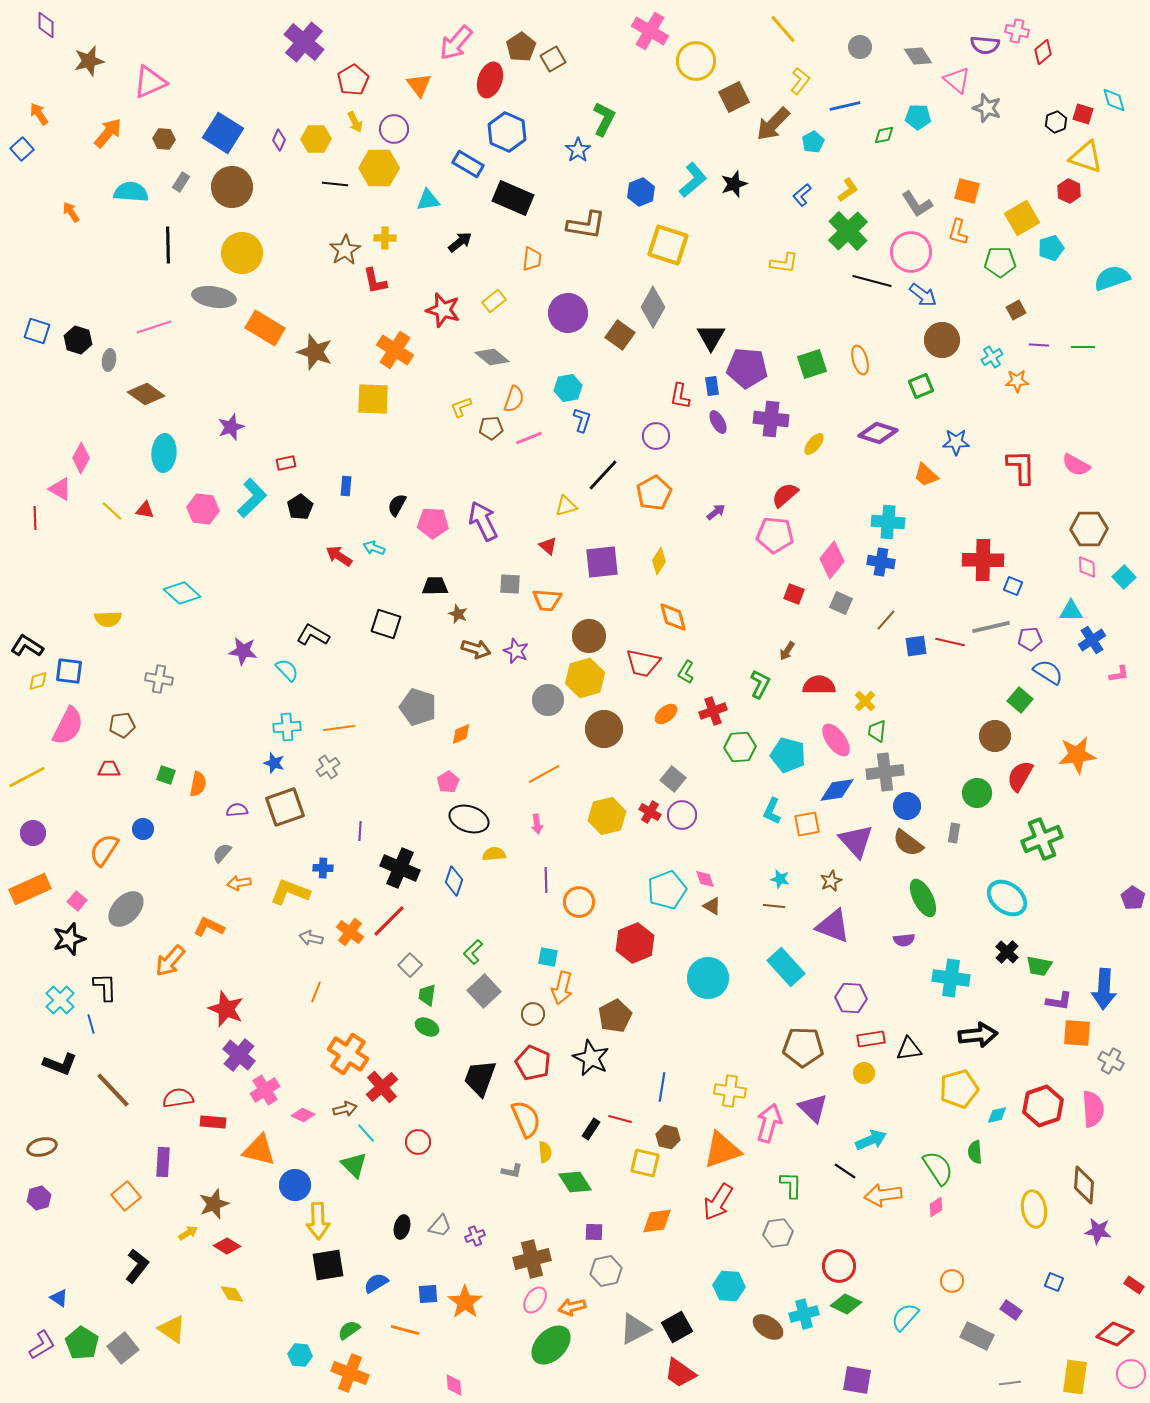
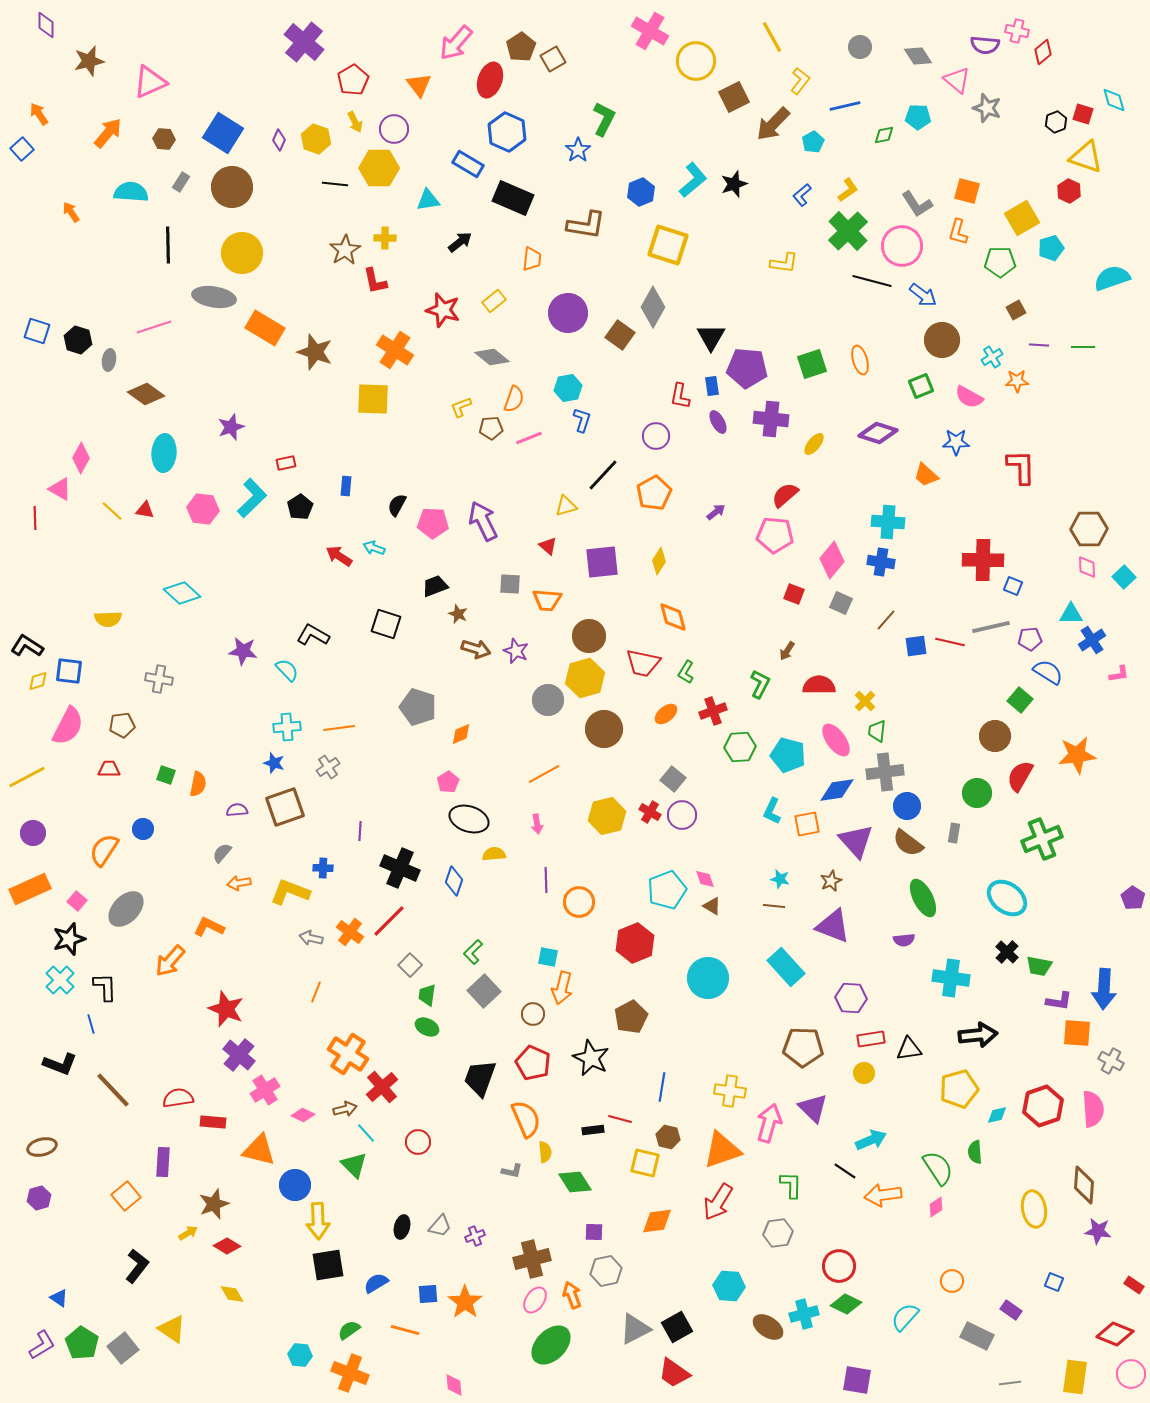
yellow line at (783, 29): moved 11 px left, 8 px down; rotated 12 degrees clockwise
yellow hexagon at (316, 139): rotated 20 degrees clockwise
pink circle at (911, 252): moved 9 px left, 6 px up
pink semicircle at (1076, 465): moved 107 px left, 68 px up
black trapezoid at (435, 586): rotated 20 degrees counterclockwise
cyan triangle at (1071, 611): moved 3 px down
cyan cross at (60, 1000): moved 20 px up
brown pentagon at (615, 1016): moved 16 px right, 1 px down
black rectangle at (591, 1129): moved 2 px right, 1 px down; rotated 50 degrees clockwise
orange arrow at (572, 1307): moved 12 px up; rotated 84 degrees clockwise
red trapezoid at (680, 1373): moved 6 px left
